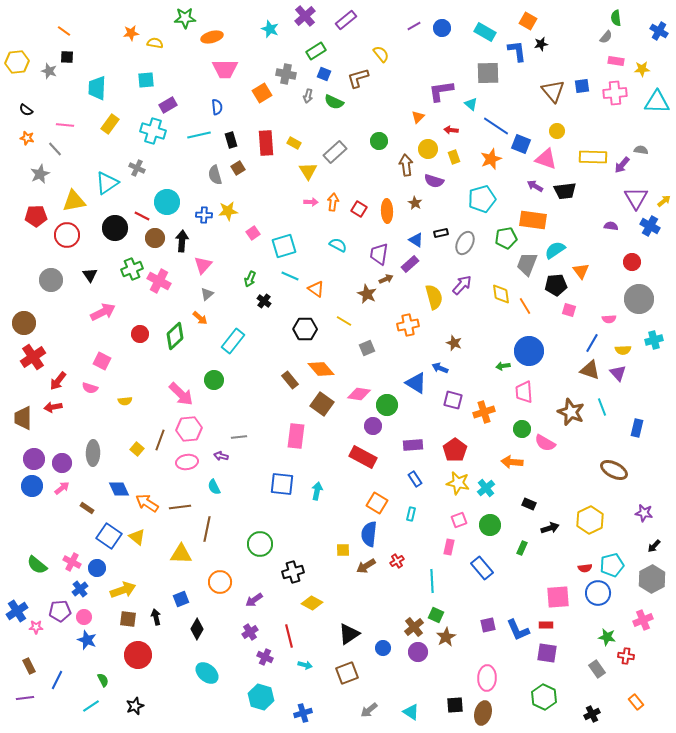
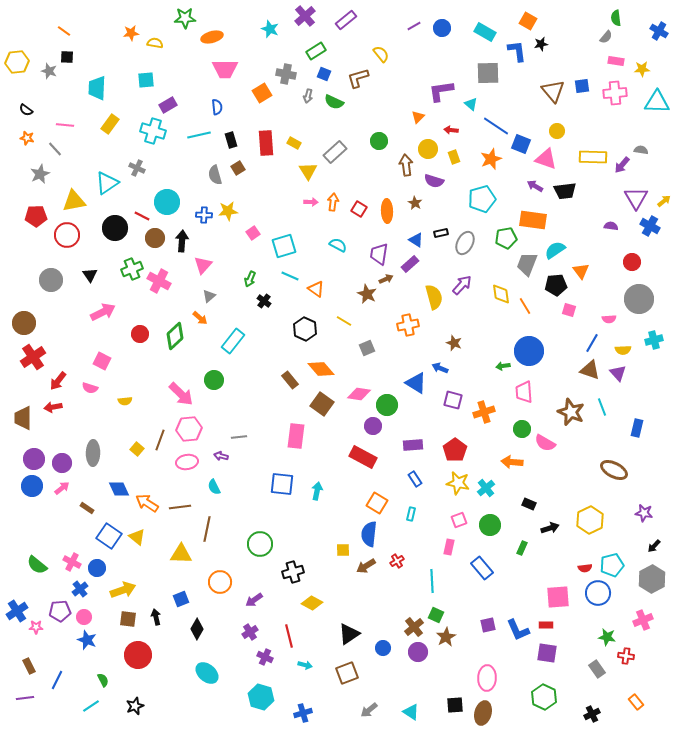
gray triangle at (207, 294): moved 2 px right, 2 px down
black hexagon at (305, 329): rotated 25 degrees clockwise
